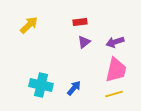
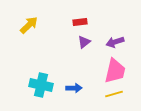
pink trapezoid: moved 1 px left, 1 px down
blue arrow: rotated 49 degrees clockwise
